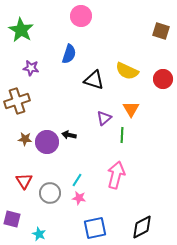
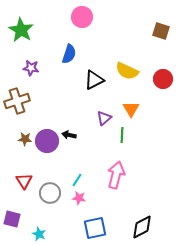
pink circle: moved 1 px right, 1 px down
black triangle: rotated 45 degrees counterclockwise
purple circle: moved 1 px up
